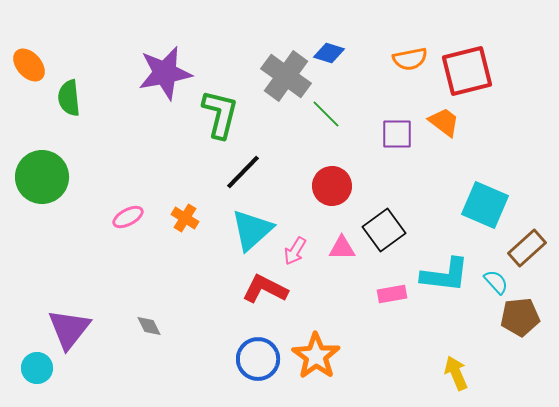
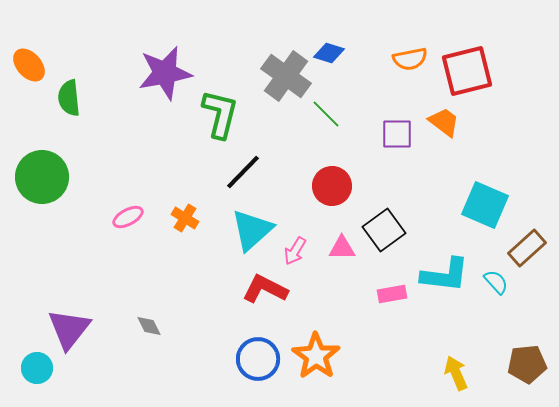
brown pentagon: moved 7 px right, 47 px down
